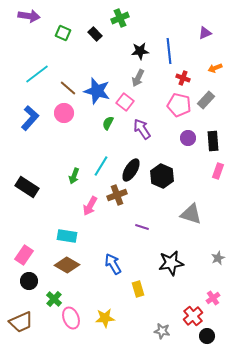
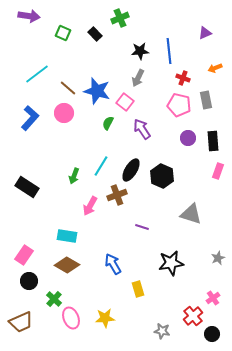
gray rectangle at (206, 100): rotated 54 degrees counterclockwise
black circle at (207, 336): moved 5 px right, 2 px up
